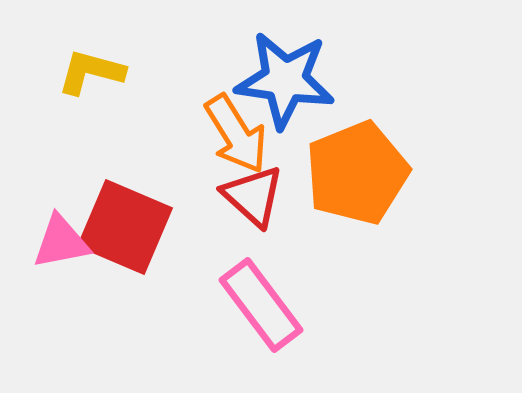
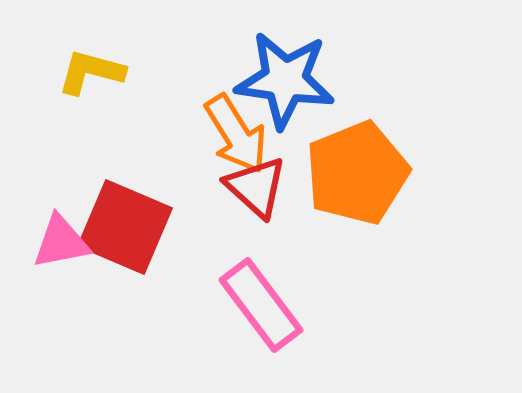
red triangle: moved 3 px right, 9 px up
